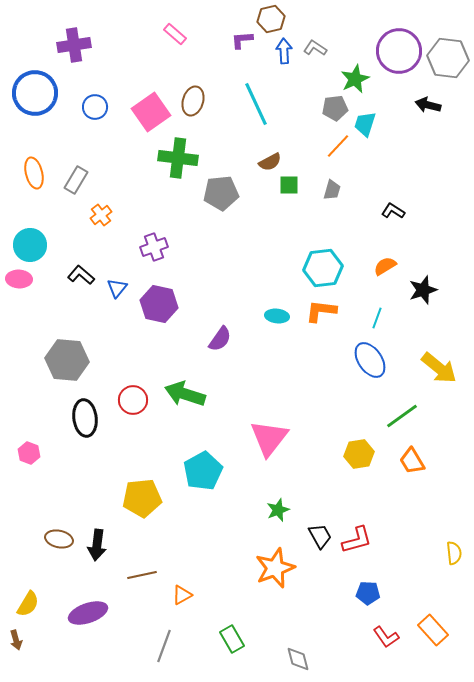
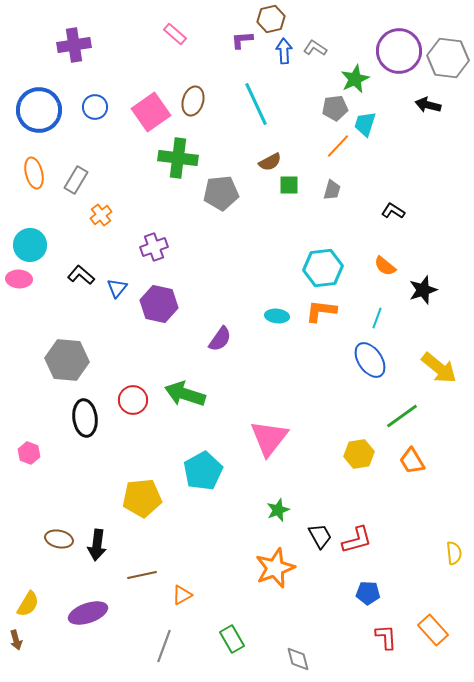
blue circle at (35, 93): moved 4 px right, 17 px down
orange semicircle at (385, 266): rotated 110 degrees counterclockwise
red L-shape at (386, 637): rotated 148 degrees counterclockwise
